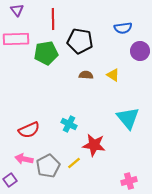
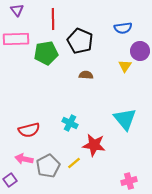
black pentagon: rotated 15 degrees clockwise
yellow triangle: moved 12 px right, 9 px up; rotated 32 degrees clockwise
cyan triangle: moved 3 px left, 1 px down
cyan cross: moved 1 px right, 1 px up
red semicircle: rotated 10 degrees clockwise
